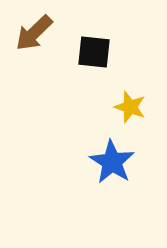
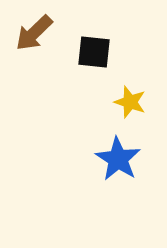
yellow star: moved 5 px up
blue star: moved 6 px right, 3 px up
